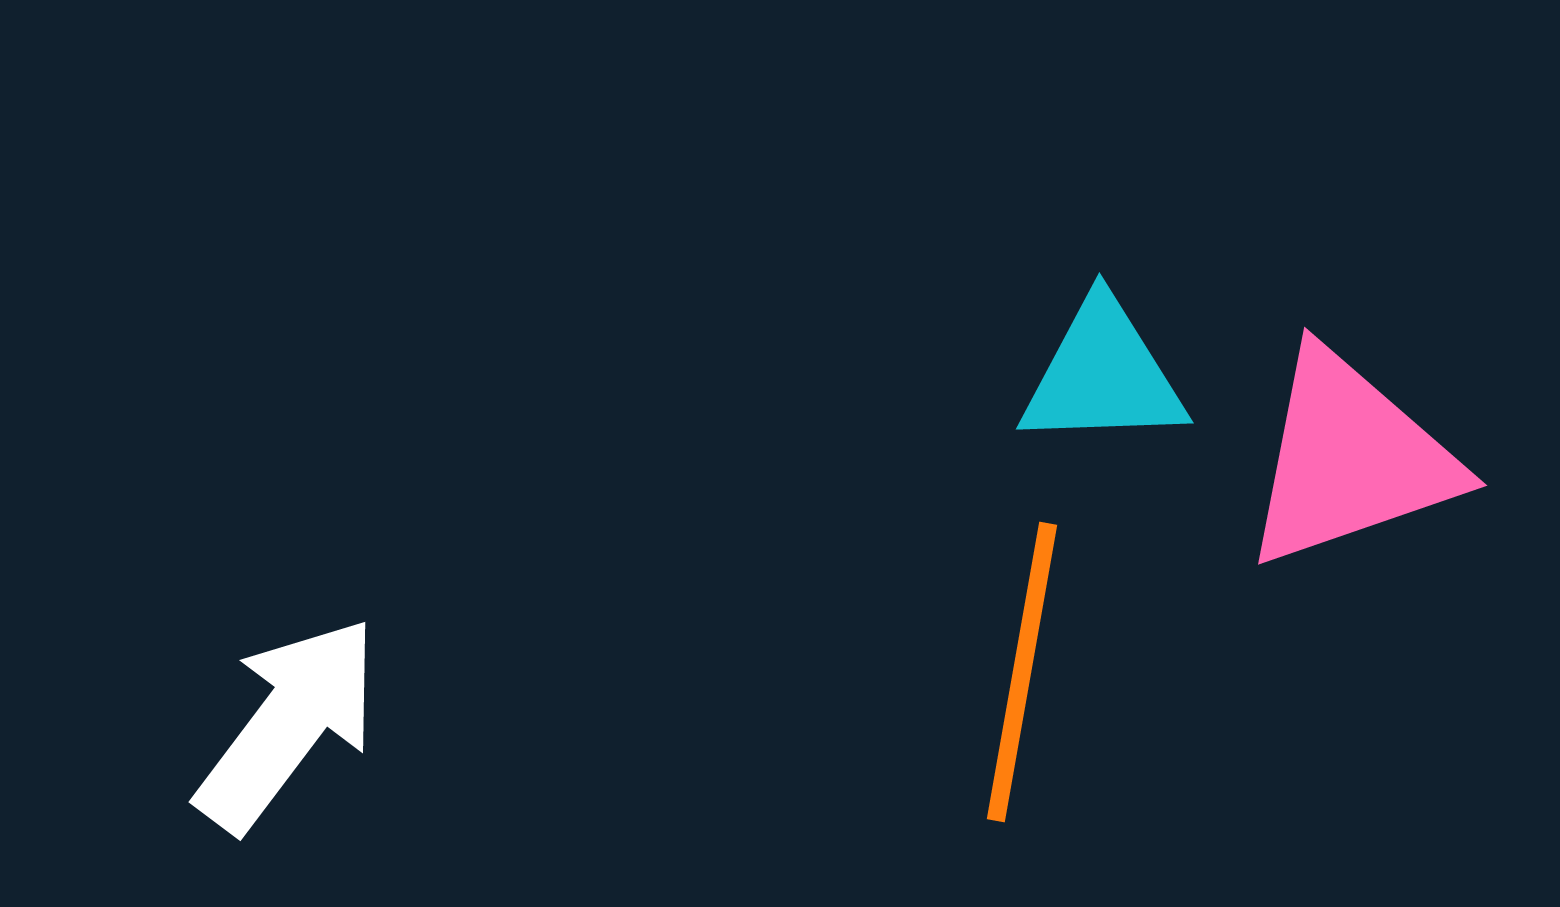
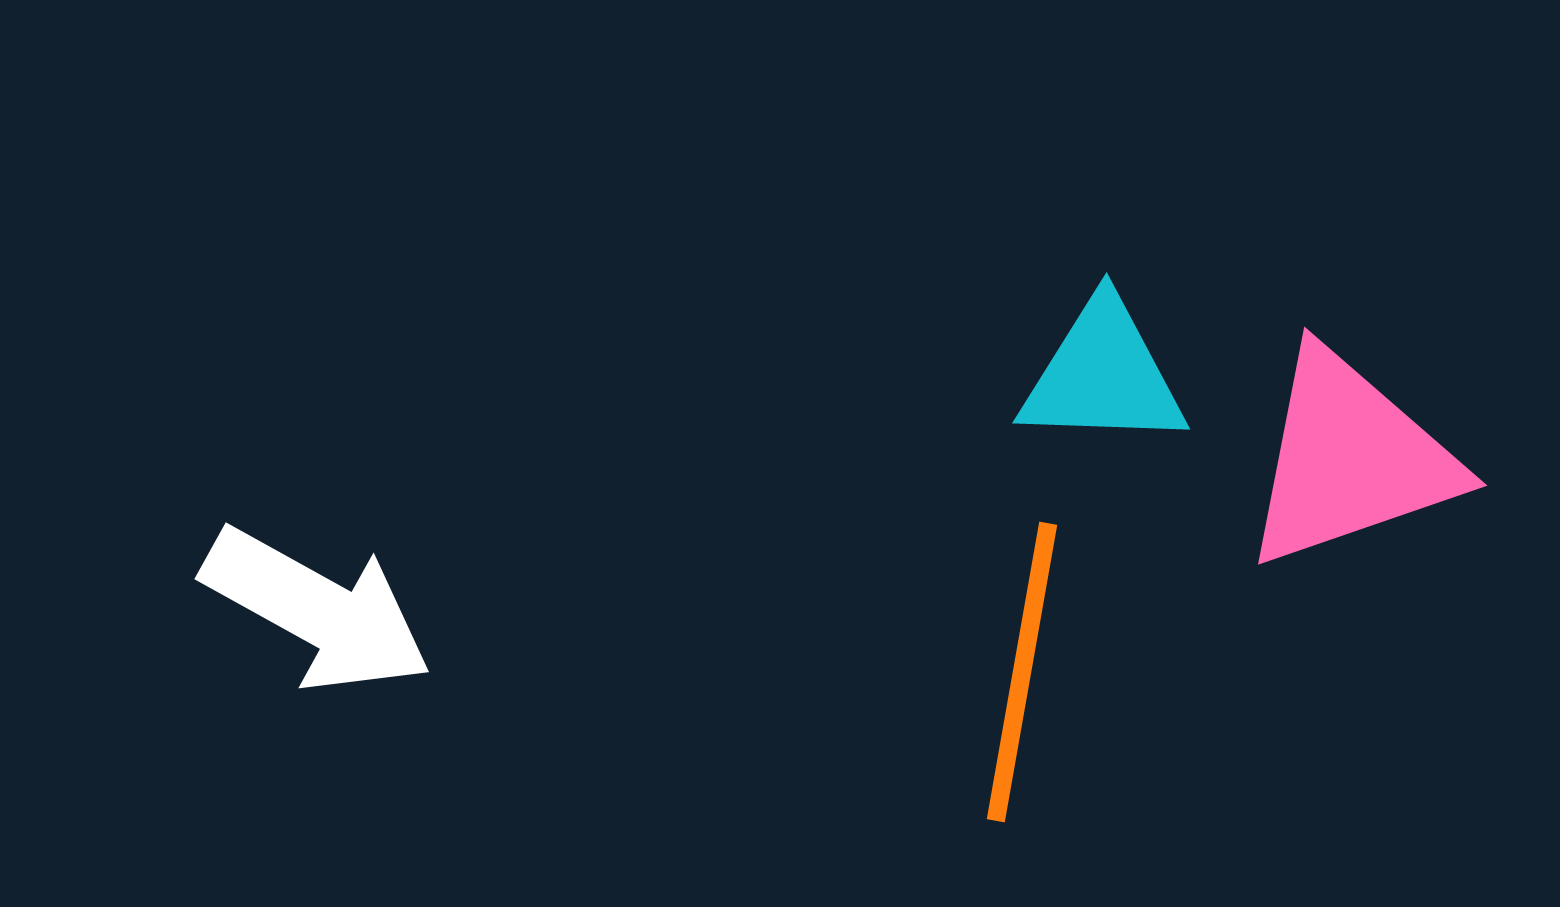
cyan triangle: rotated 4 degrees clockwise
white arrow: moved 29 px right, 114 px up; rotated 82 degrees clockwise
